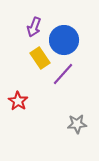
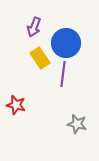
blue circle: moved 2 px right, 3 px down
purple line: rotated 35 degrees counterclockwise
red star: moved 2 px left, 4 px down; rotated 18 degrees counterclockwise
gray star: rotated 18 degrees clockwise
